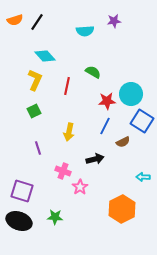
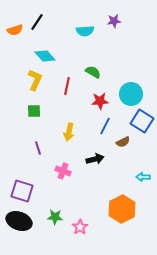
orange semicircle: moved 10 px down
red star: moved 7 px left
green square: rotated 24 degrees clockwise
pink star: moved 40 px down
